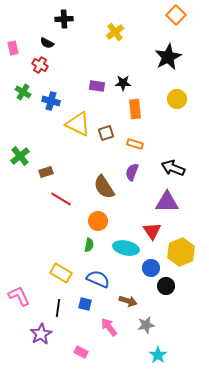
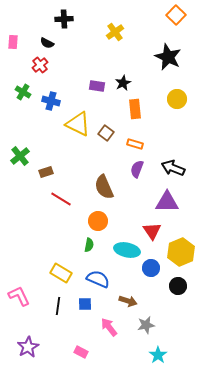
pink rectangle at (13, 48): moved 6 px up; rotated 16 degrees clockwise
black star at (168, 57): rotated 20 degrees counterclockwise
red cross at (40, 65): rotated 21 degrees clockwise
black star at (123, 83): rotated 28 degrees counterclockwise
brown square at (106, 133): rotated 35 degrees counterclockwise
purple semicircle at (132, 172): moved 5 px right, 3 px up
brown semicircle at (104, 187): rotated 10 degrees clockwise
cyan ellipse at (126, 248): moved 1 px right, 2 px down
black circle at (166, 286): moved 12 px right
blue square at (85, 304): rotated 16 degrees counterclockwise
black line at (58, 308): moved 2 px up
purple star at (41, 334): moved 13 px left, 13 px down
